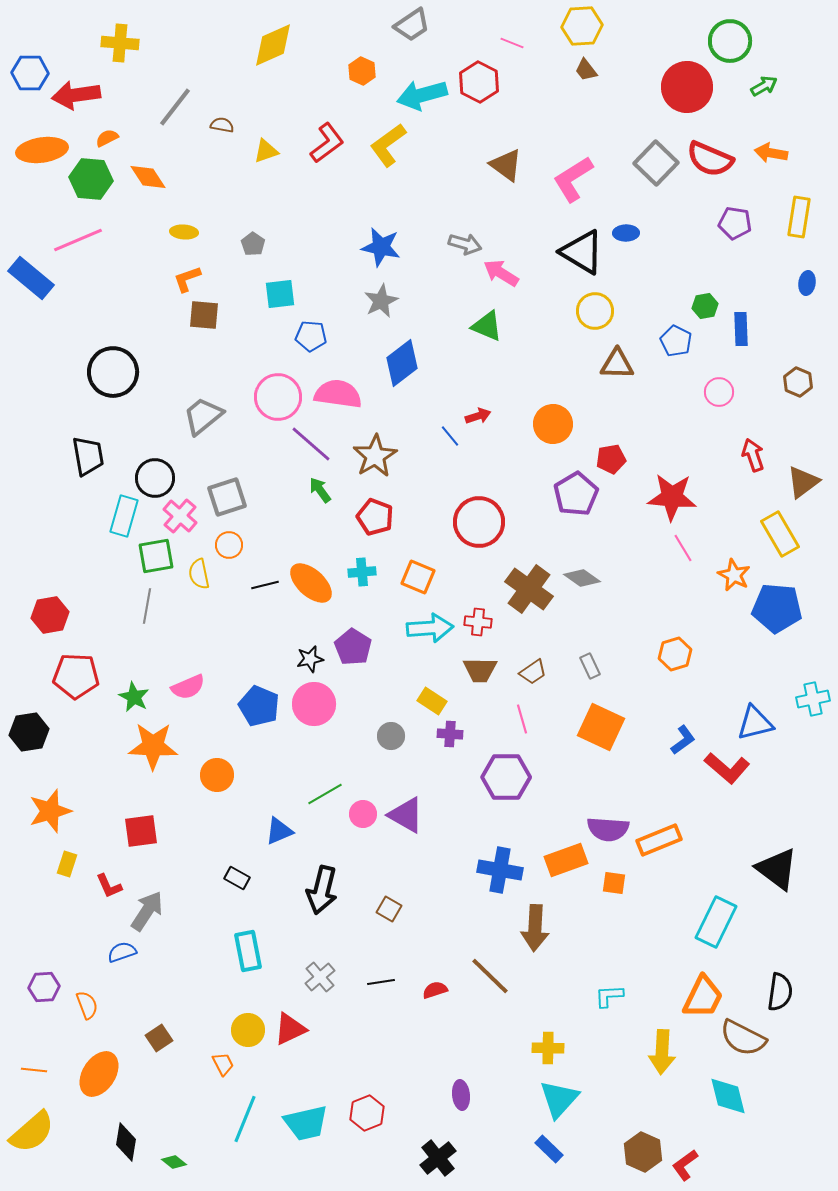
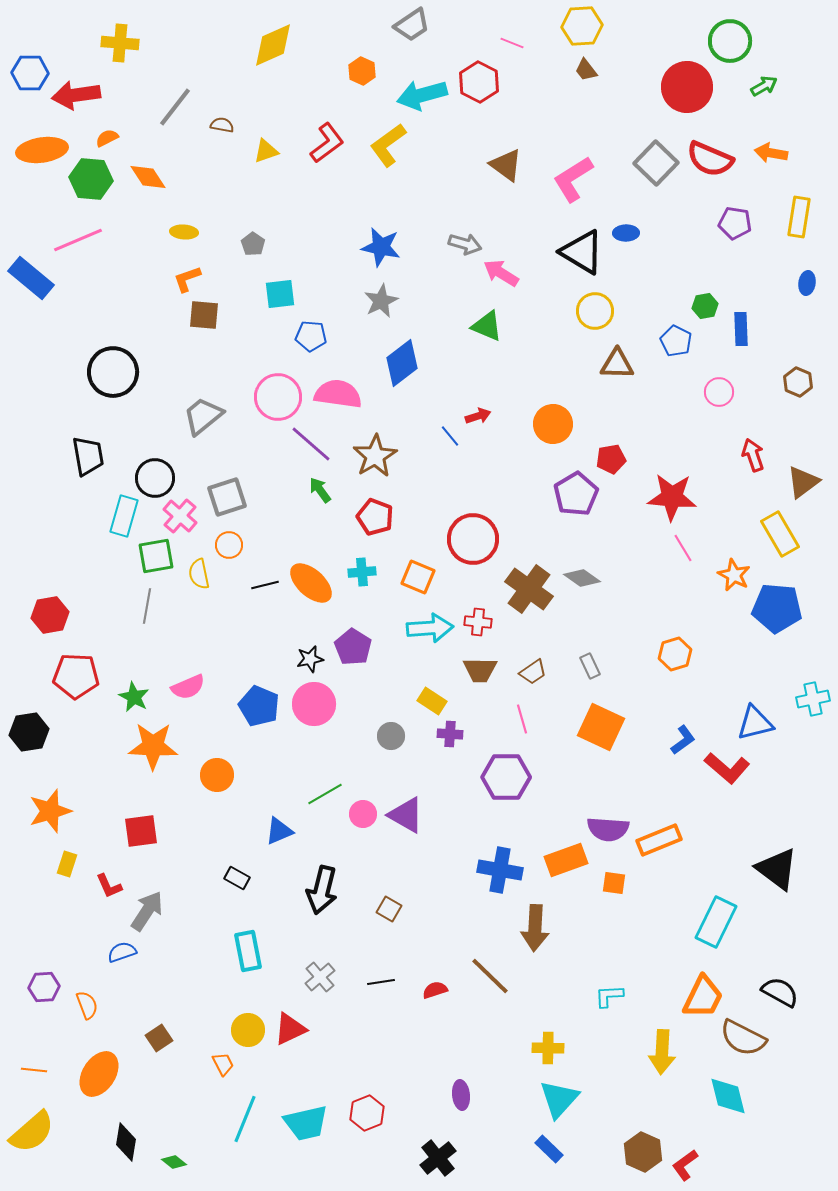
red circle at (479, 522): moved 6 px left, 17 px down
black semicircle at (780, 992): rotated 69 degrees counterclockwise
